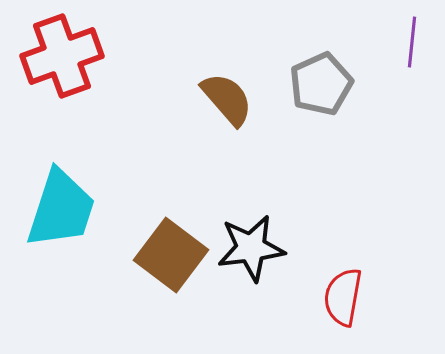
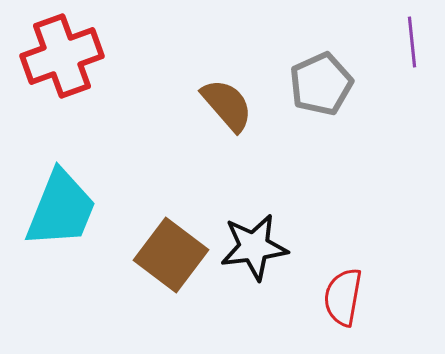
purple line: rotated 12 degrees counterclockwise
brown semicircle: moved 6 px down
cyan trapezoid: rotated 4 degrees clockwise
black star: moved 3 px right, 1 px up
